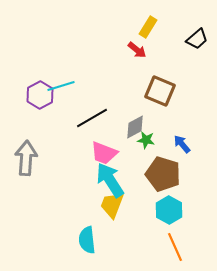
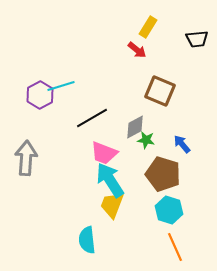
black trapezoid: rotated 35 degrees clockwise
cyan hexagon: rotated 12 degrees counterclockwise
